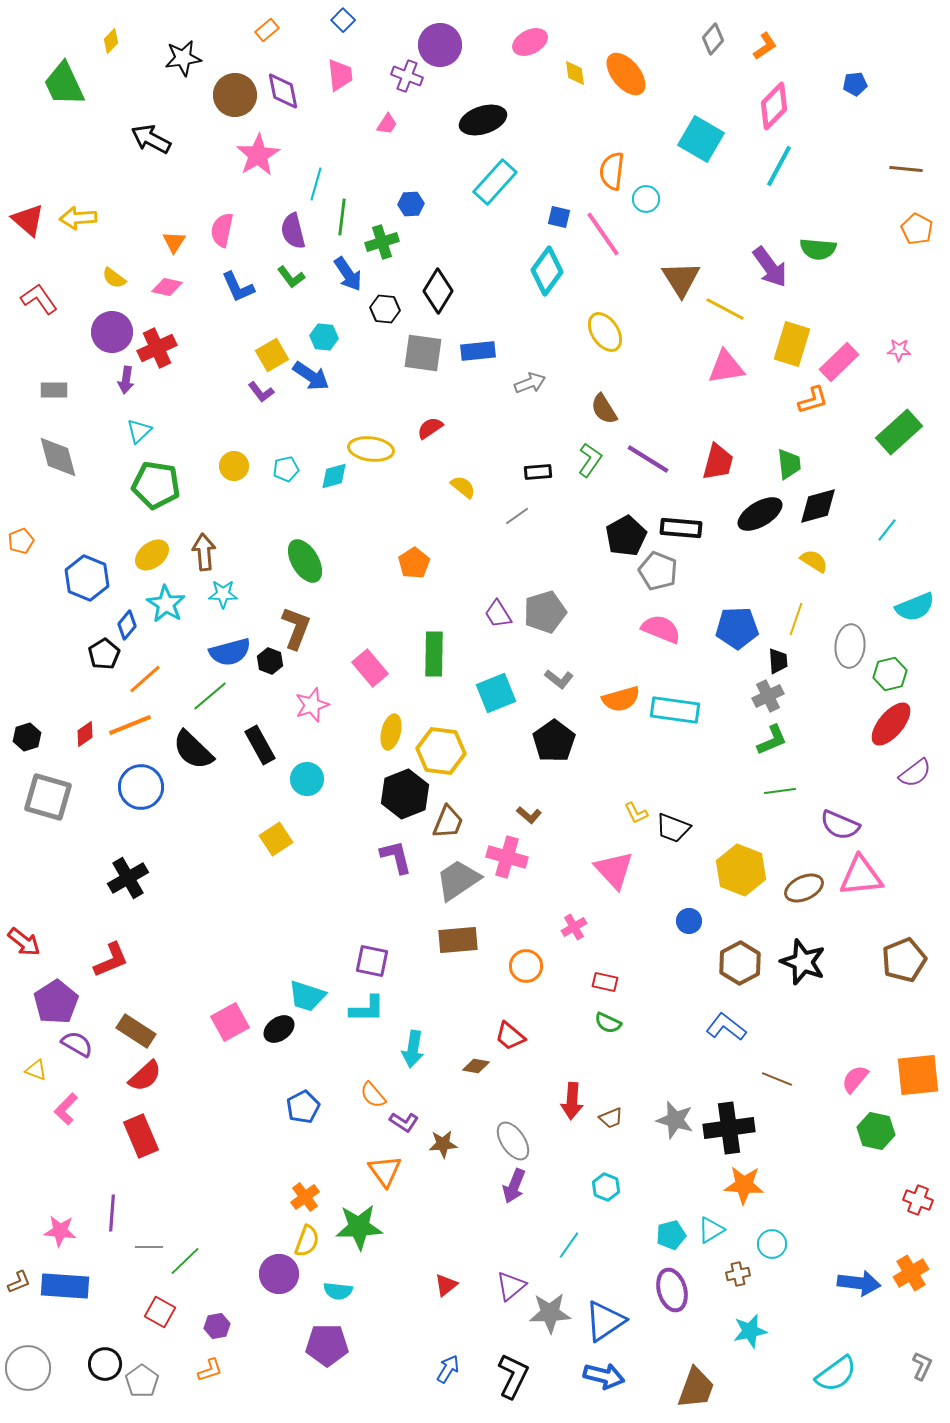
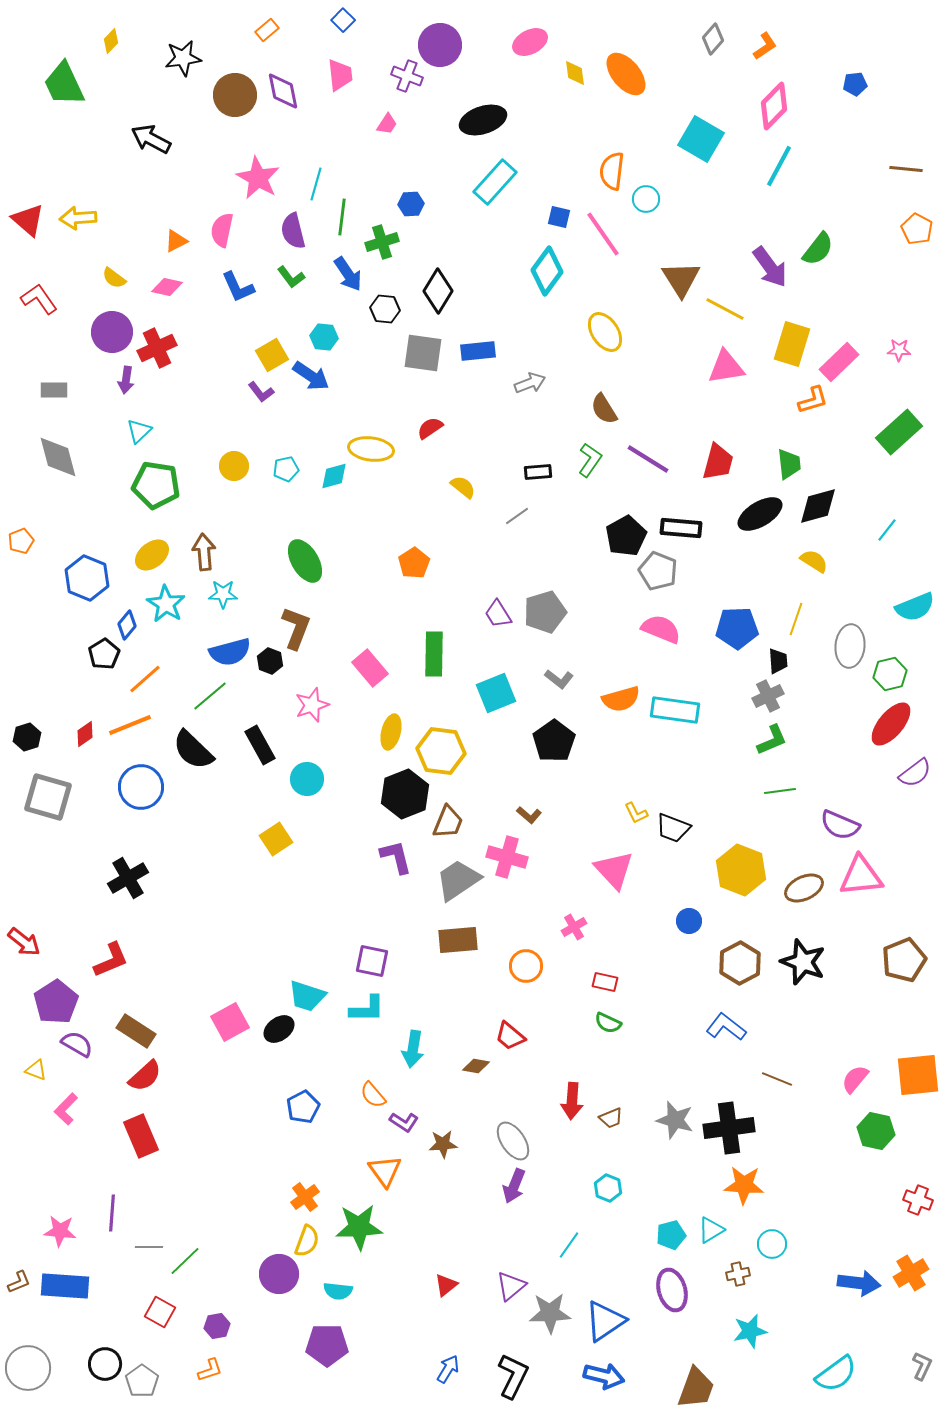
pink star at (258, 155): moved 23 px down; rotated 12 degrees counterclockwise
orange triangle at (174, 242): moved 2 px right, 1 px up; rotated 30 degrees clockwise
green semicircle at (818, 249): rotated 57 degrees counterclockwise
cyan hexagon at (606, 1187): moved 2 px right, 1 px down
